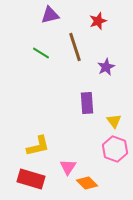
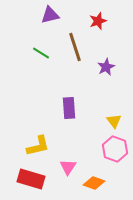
purple rectangle: moved 18 px left, 5 px down
orange diamond: moved 7 px right; rotated 25 degrees counterclockwise
